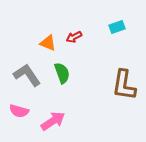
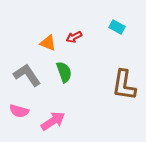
cyan rectangle: rotated 49 degrees clockwise
green semicircle: moved 2 px right, 1 px up
